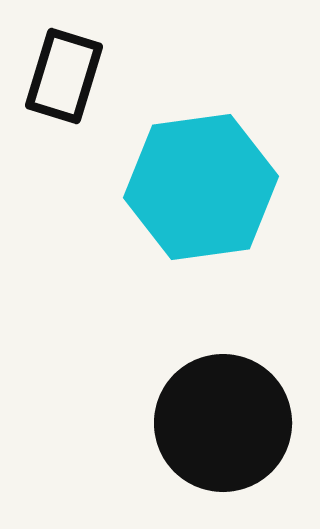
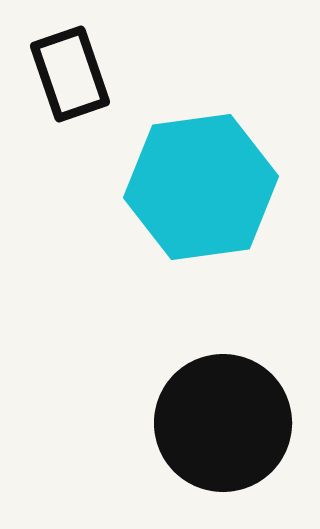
black rectangle: moved 6 px right, 2 px up; rotated 36 degrees counterclockwise
